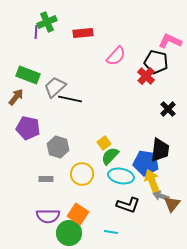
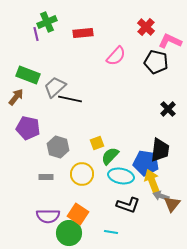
purple line: moved 2 px down; rotated 16 degrees counterclockwise
red cross: moved 49 px up
yellow square: moved 7 px left; rotated 16 degrees clockwise
gray rectangle: moved 2 px up
